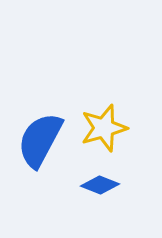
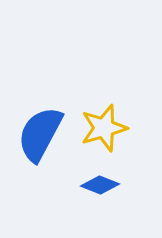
blue semicircle: moved 6 px up
